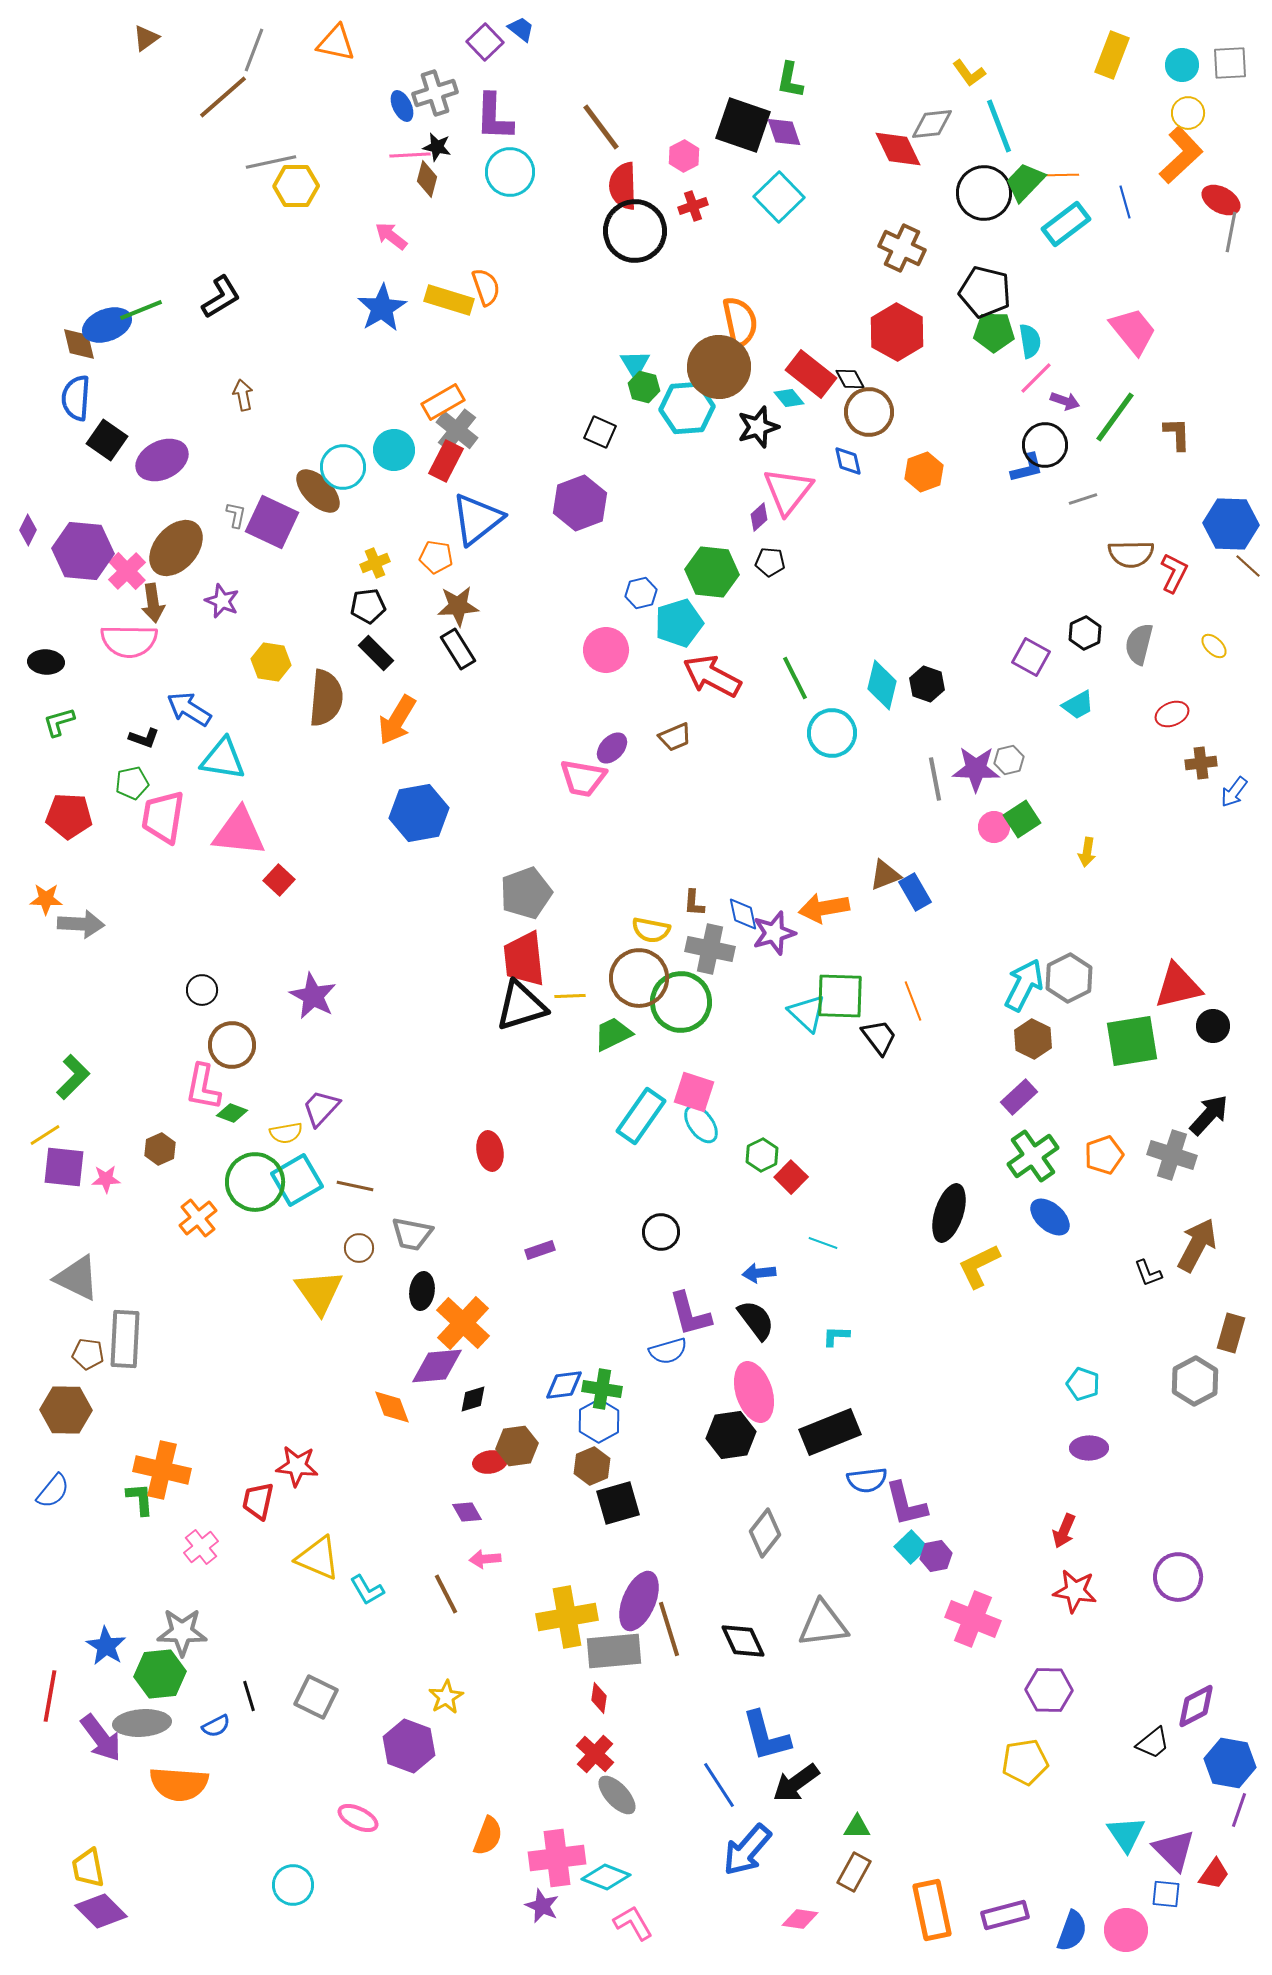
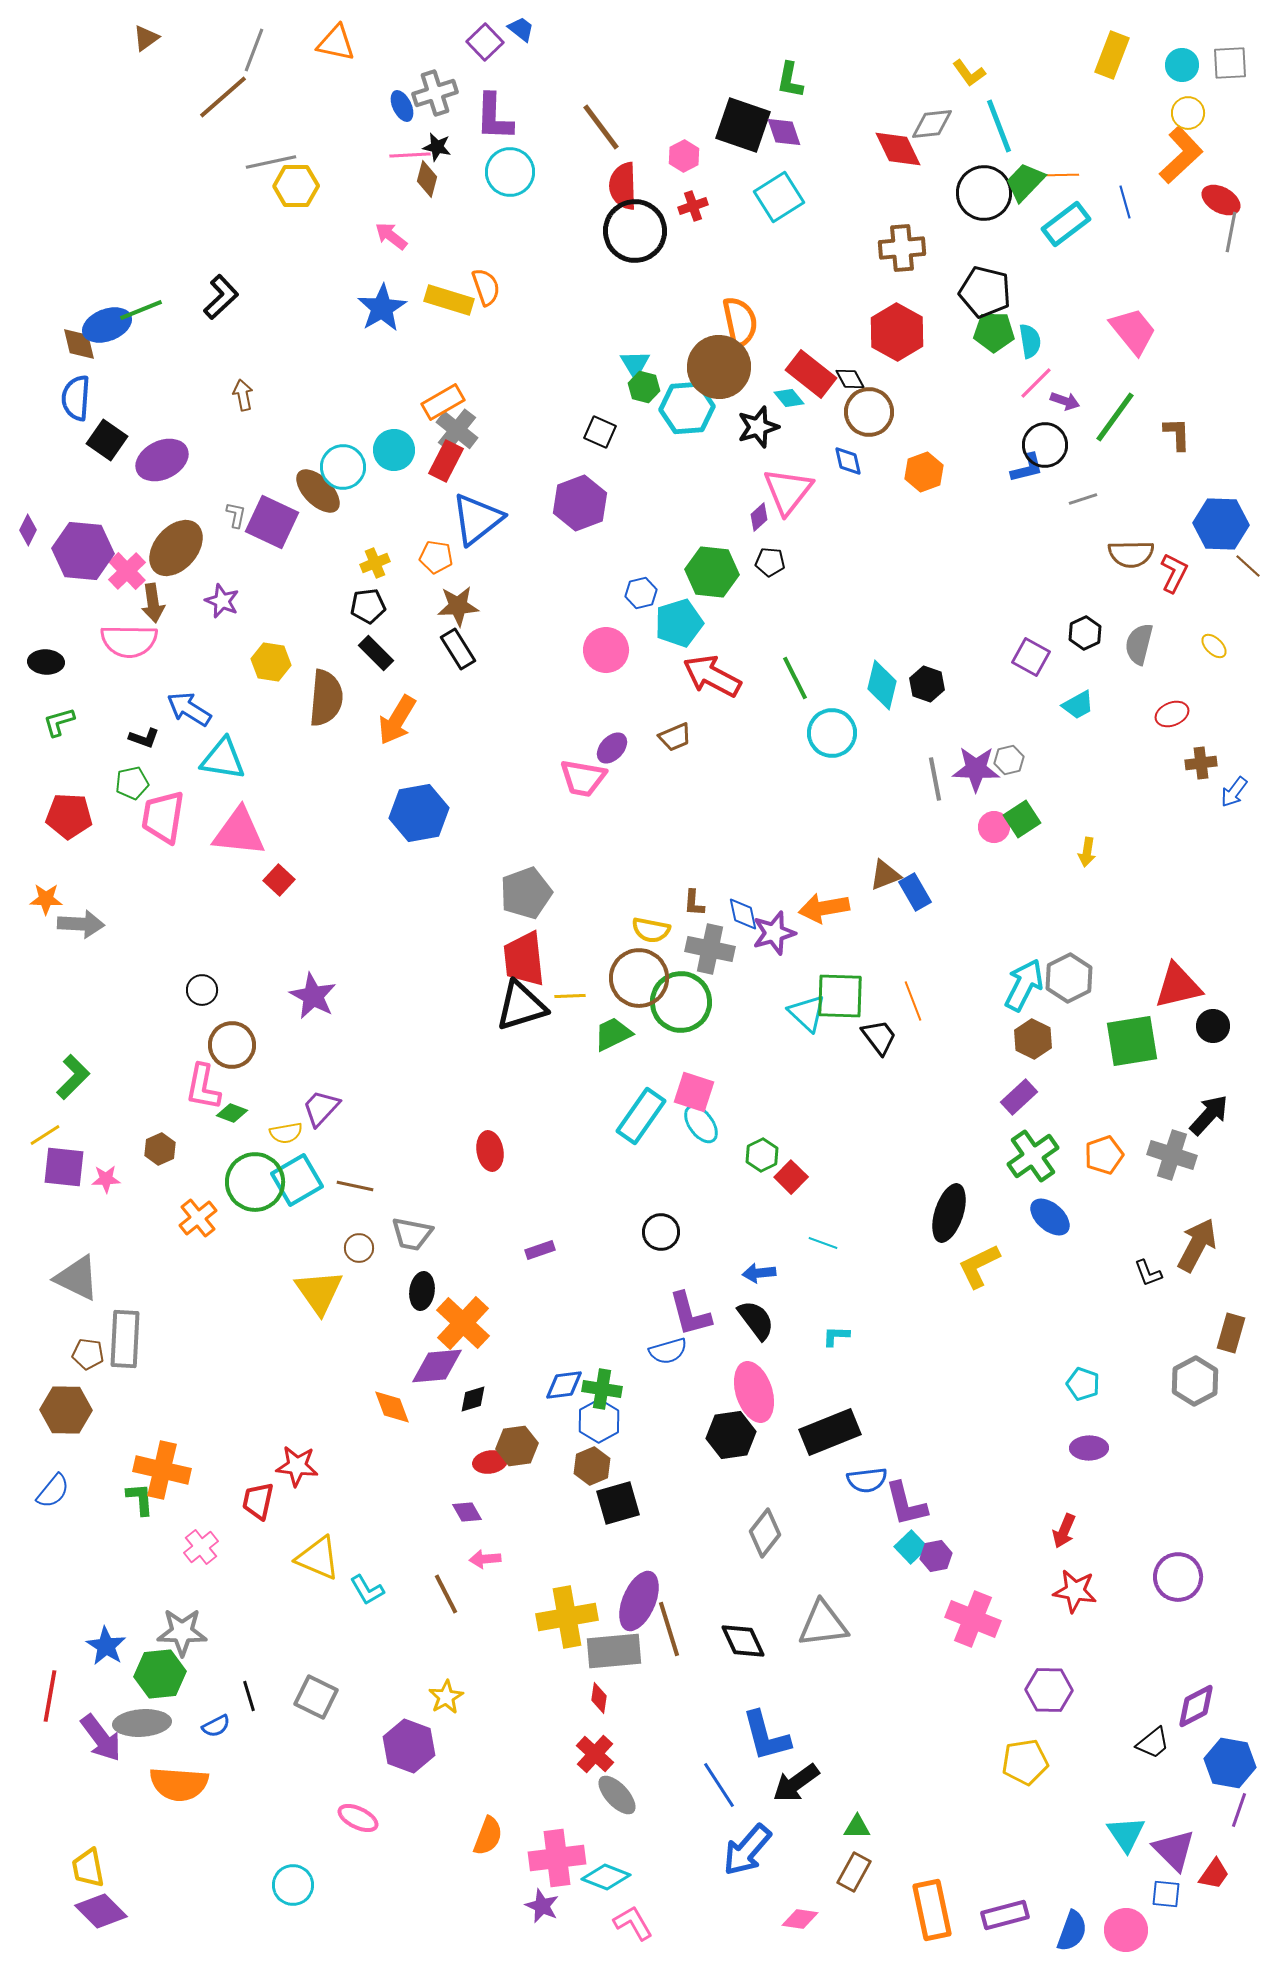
cyan square at (779, 197): rotated 12 degrees clockwise
brown cross at (902, 248): rotated 30 degrees counterclockwise
black L-shape at (221, 297): rotated 12 degrees counterclockwise
pink line at (1036, 378): moved 5 px down
blue hexagon at (1231, 524): moved 10 px left
